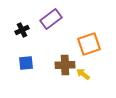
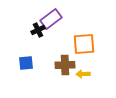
black cross: moved 16 px right
orange square: moved 5 px left; rotated 15 degrees clockwise
yellow arrow: rotated 40 degrees counterclockwise
